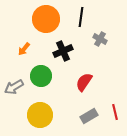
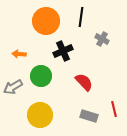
orange circle: moved 2 px down
gray cross: moved 2 px right
orange arrow: moved 5 px left, 5 px down; rotated 56 degrees clockwise
red semicircle: rotated 102 degrees clockwise
gray arrow: moved 1 px left
red line: moved 1 px left, 3 px up
gray rectangle: rotated 48 degrees clockwise
